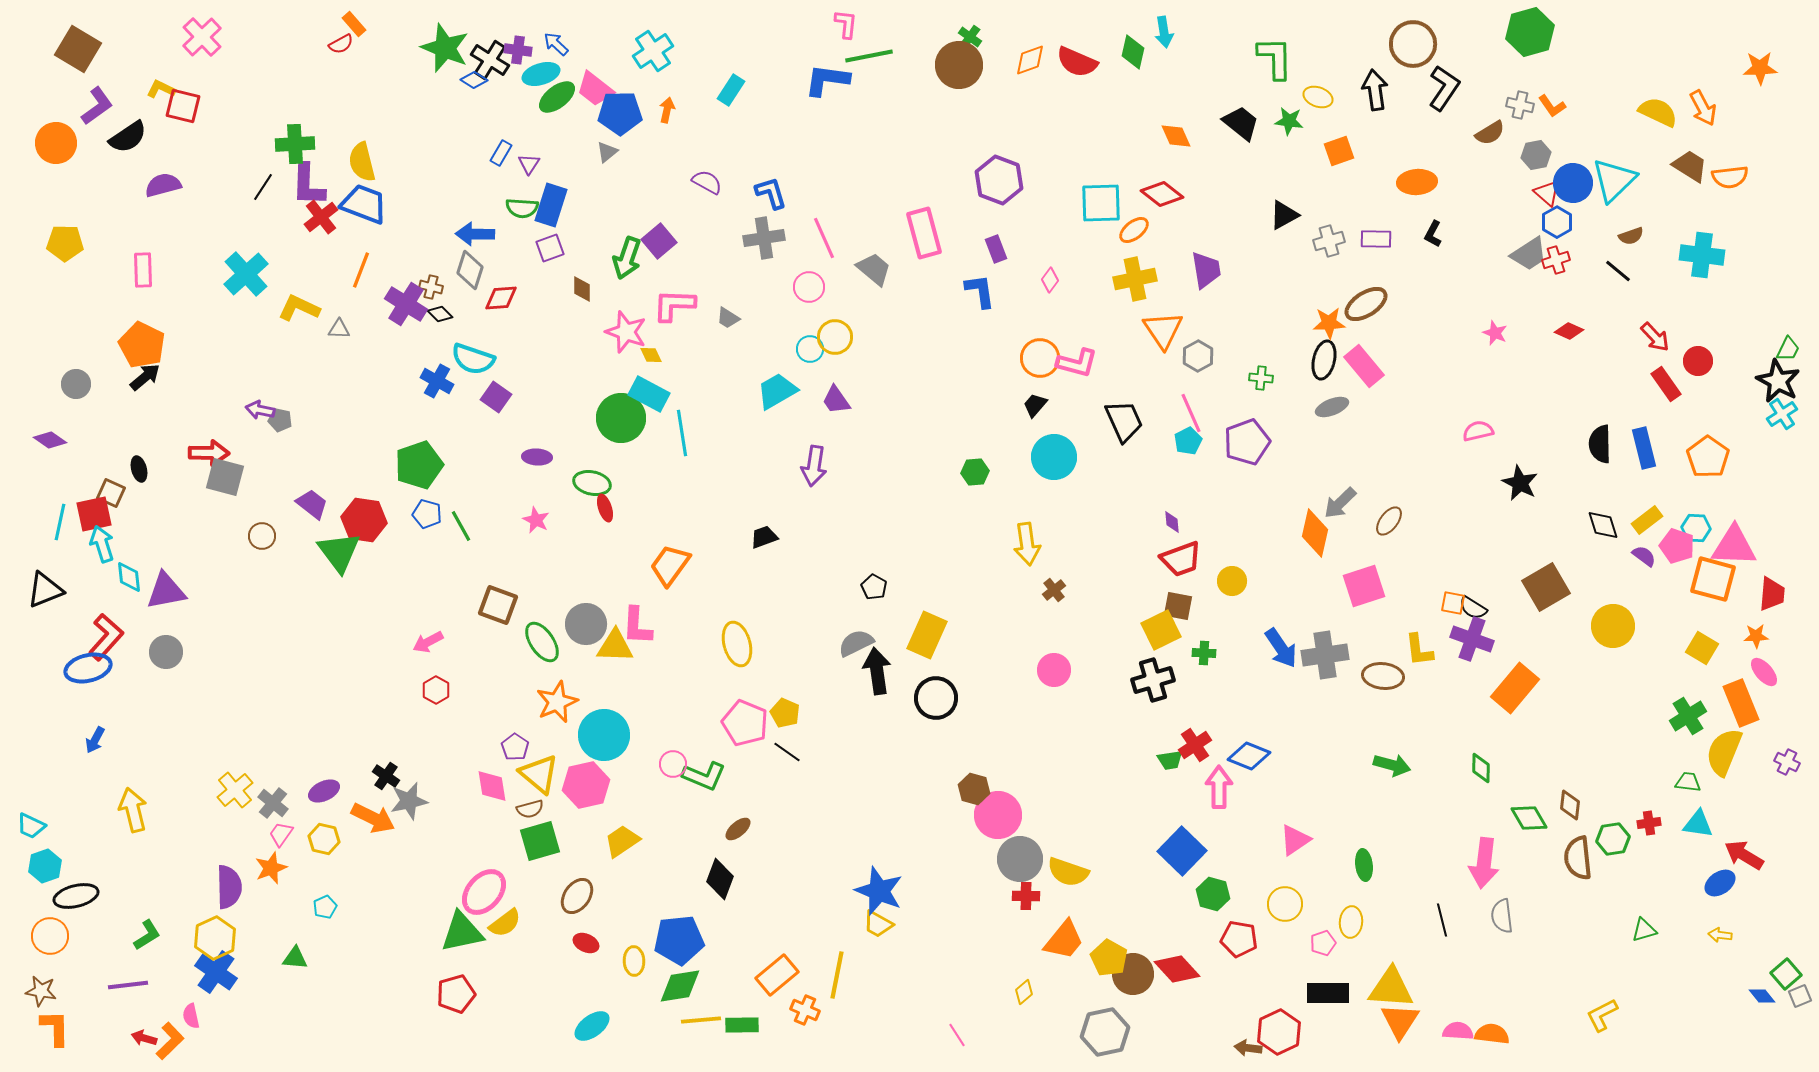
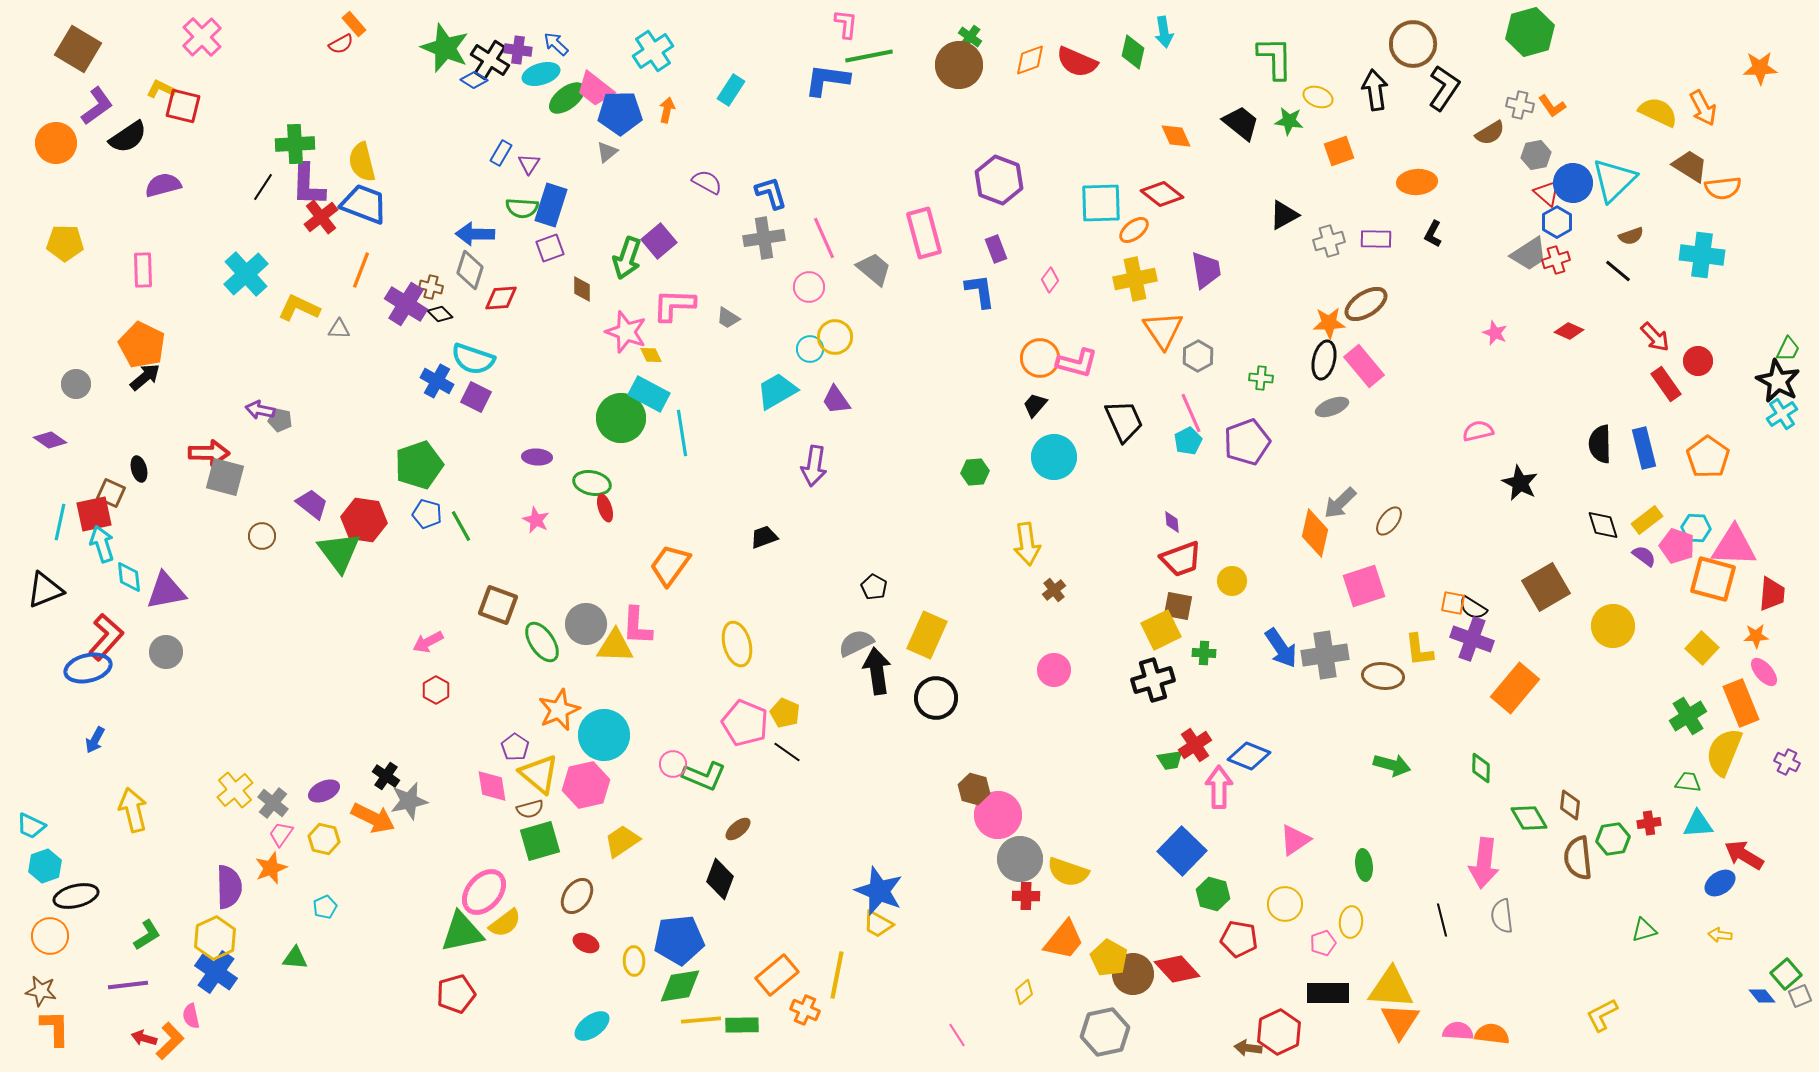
green ellipse at (557, 97): moved 10 px right, 1 px down
orange semicircle at (1730, 177): moved 7 px left, 11 px down
purple square at (496, 397): moved 20 px left; rotated 8 degrees counterclockwise
yellow square at (1702, 648): rotated 12 degrees clockwise
orange star at (557, 702): moved 2 px right, 8 px down
cyan triangle at (1698, 824): rotated 12 degrees counterclockwise
